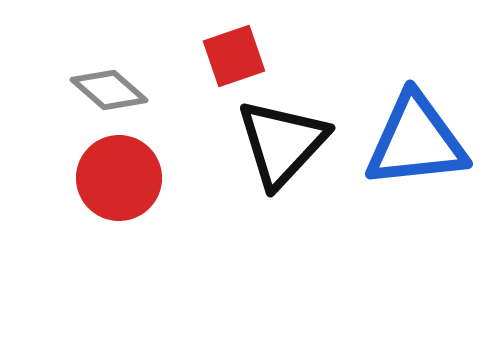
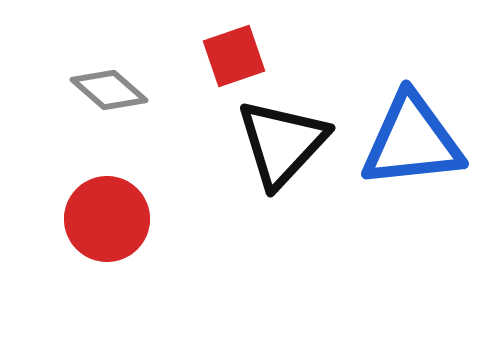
blue triangle: moved 4 px left
red circle: moved 12 px left, 41 px down
